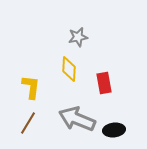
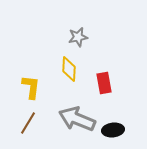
black ellipse: moved 1 px left
